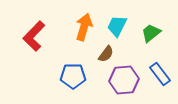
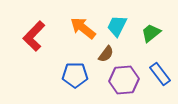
orange arrow: moved 1 px left, 1 px down; rotated 68 degrees counterclockwise
blue pentagon: moved 2 px right, 1 px up
